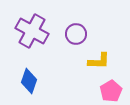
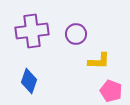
purple cross: rotated 36 degrees counterclockwise
pink pentagon: rotated 20 degrees counterclockwise
